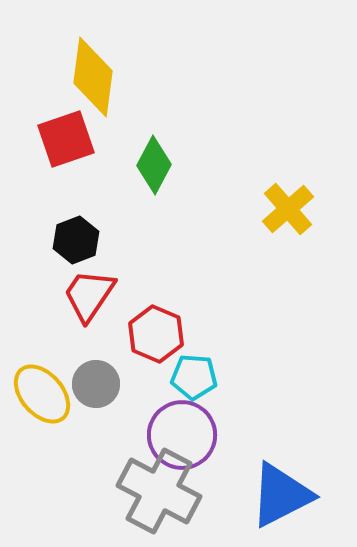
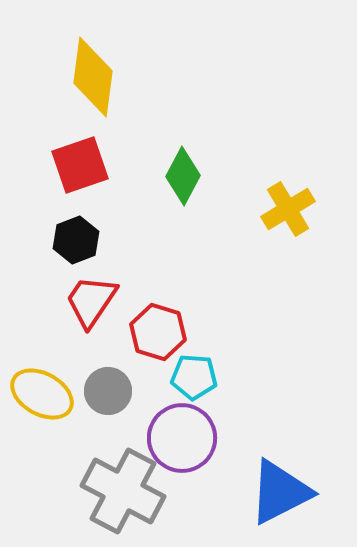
red square: moved 14 px right, 26 px down
green diamond: moved 29 px right, 11 px down
yellow cross: rotated 10 degrees clockwise
red trapezoid: moved 2 px right, 6 px down
red hexagon: moved 2 px right, 2 px up; rotated 6 degrees counterclockwise
gray circle: moved 12 px right, 7 px down
yellow ellipse: rotated 20 degrees counterclockwise
purple circle: moved 3 px down
gray cross: moved 36 px left
blue triangle: moved 1 px left, 3 px up
